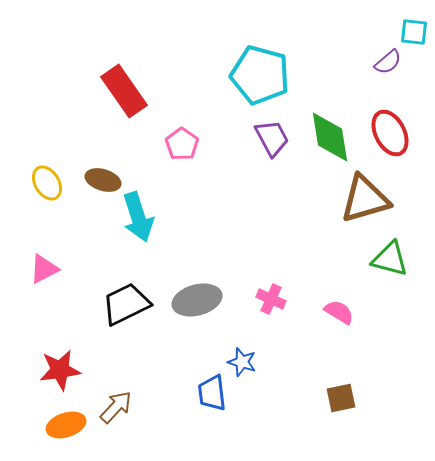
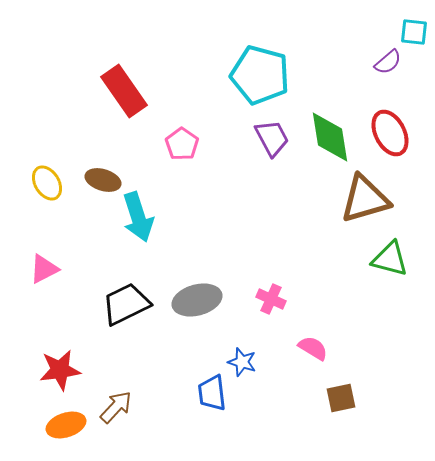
pink semicircle: moved 26 px left, 36 px down
